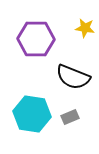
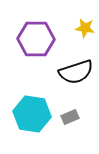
black semicircle: moved 3 px right, 5 px up; rotated 40 degrees counterclockwise
